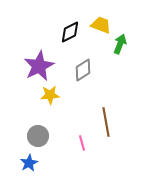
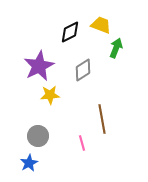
green arrow: moved 4 px left, 4 px down
brown line: moved 4 px left, 3 px up
